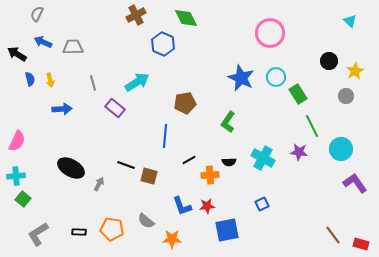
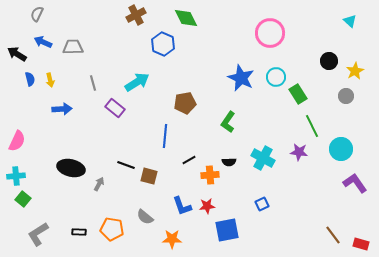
black ellipse at (71, 168): rotated 16 degrees counterclockwise
gray semicircle at (146, 221): moved 1 px left, 4 px up
